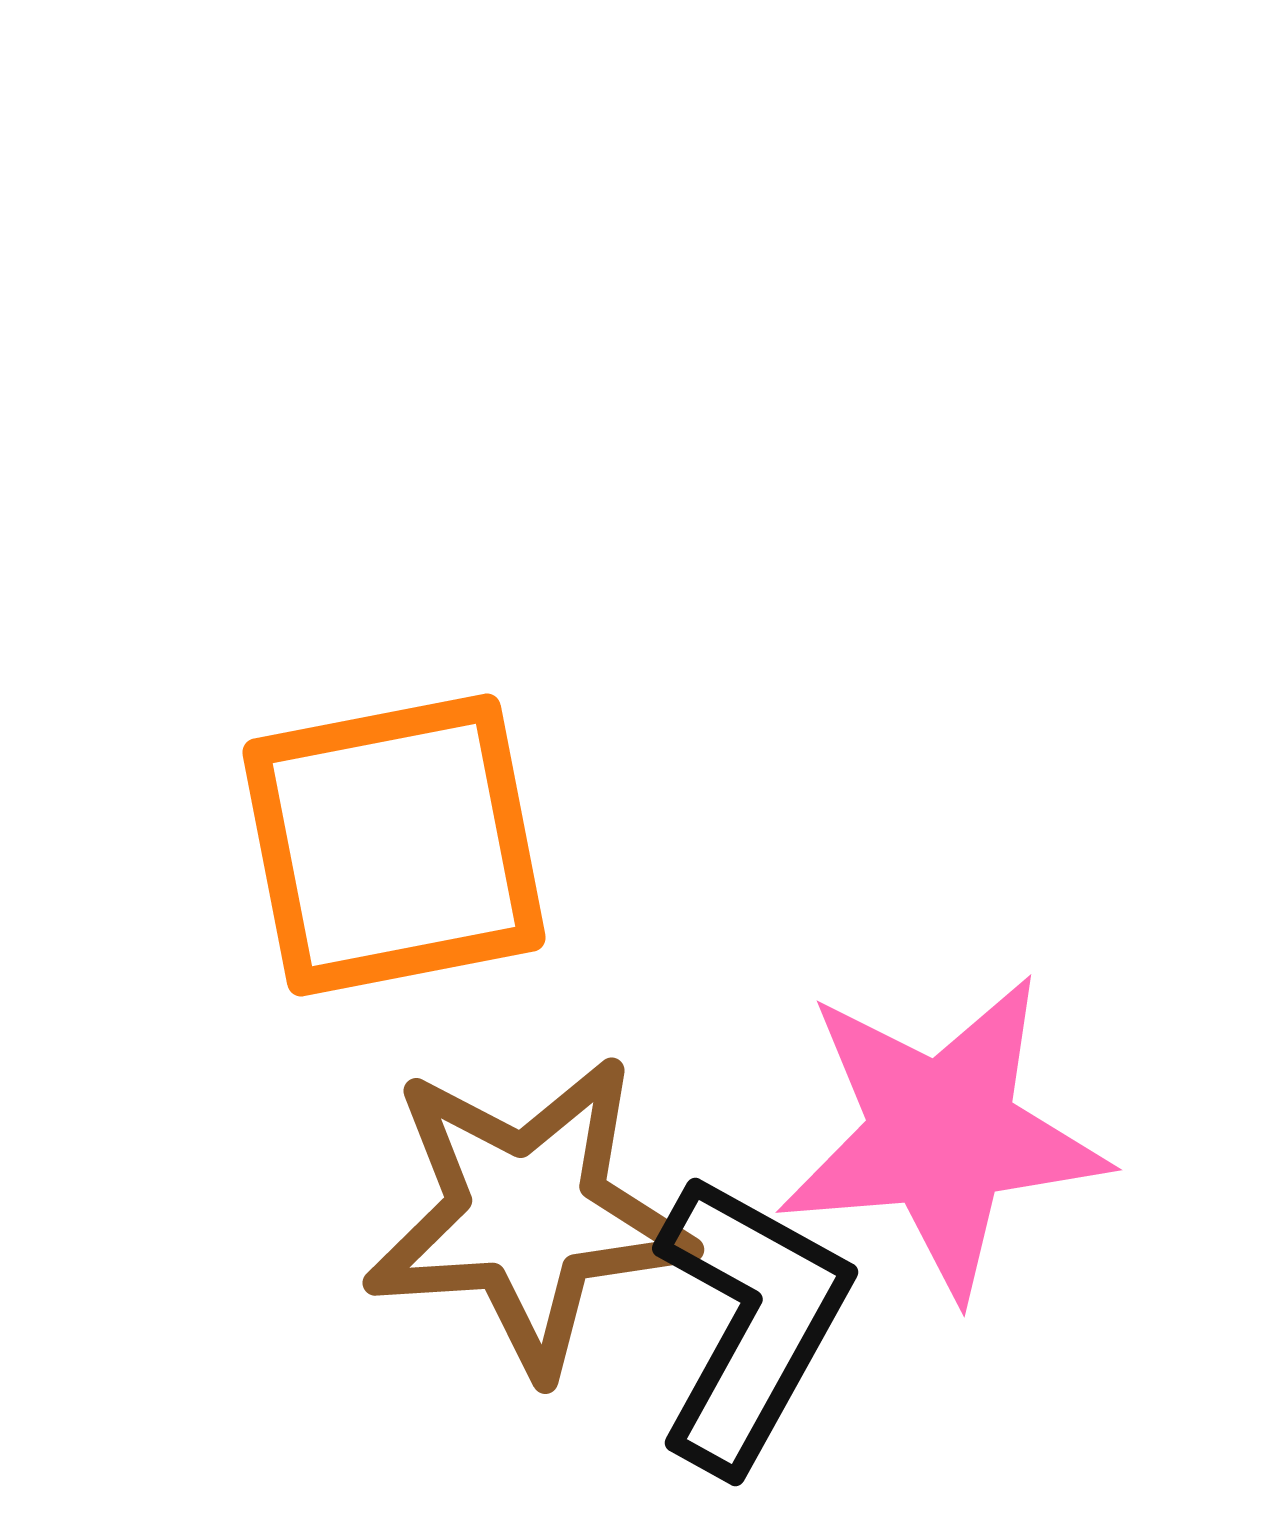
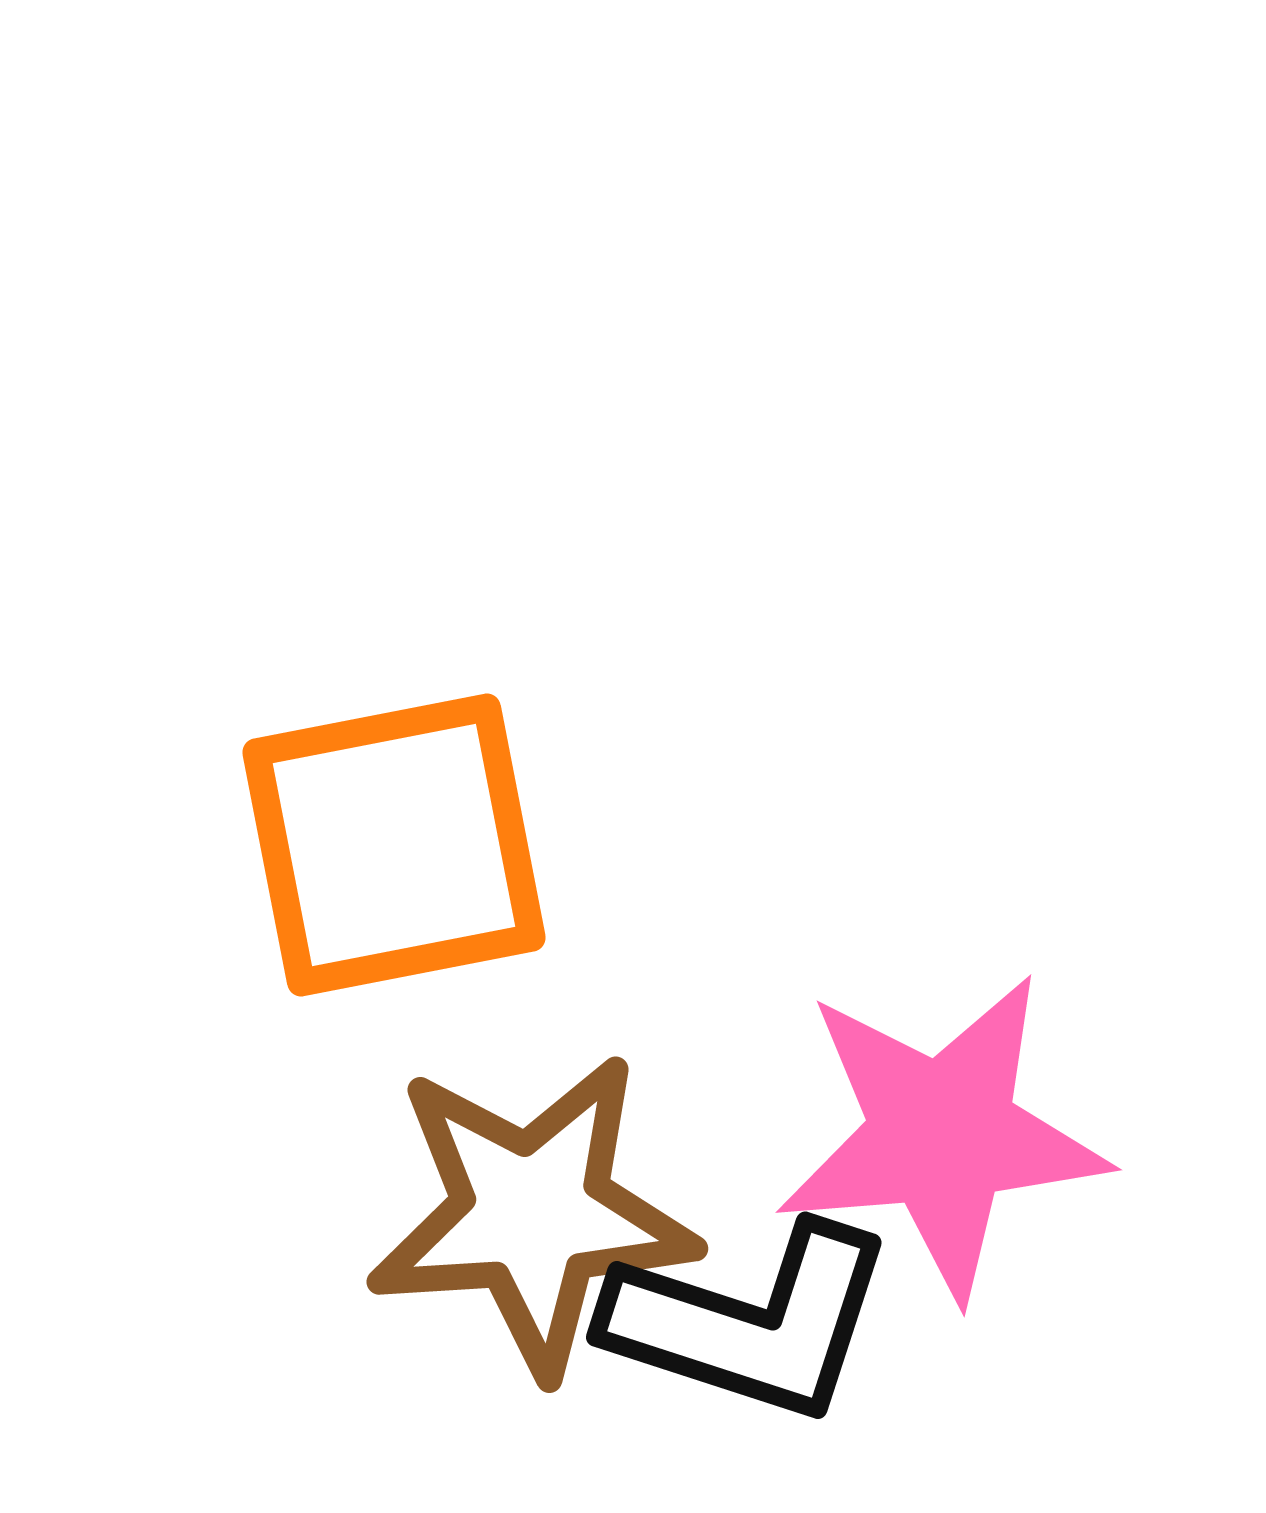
brown star: moved 4 px right, 1 px up
black L-shape: rotated 79 degrees clockwise
